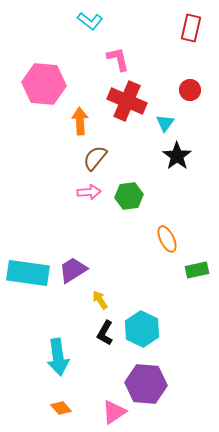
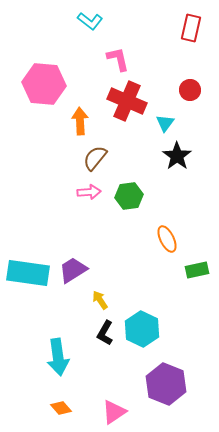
purple hexagon: moved 20 px right; rotated 18 degrees clockwise
